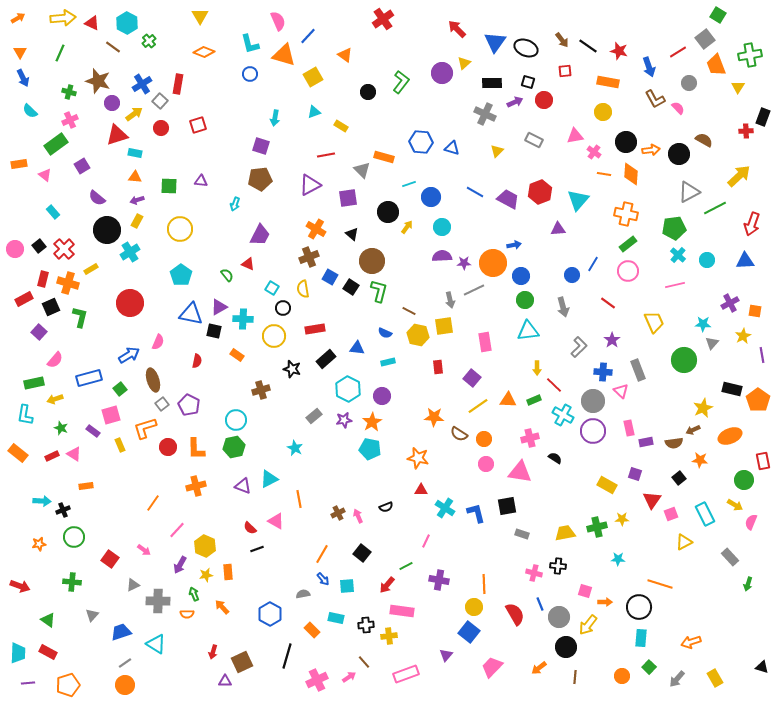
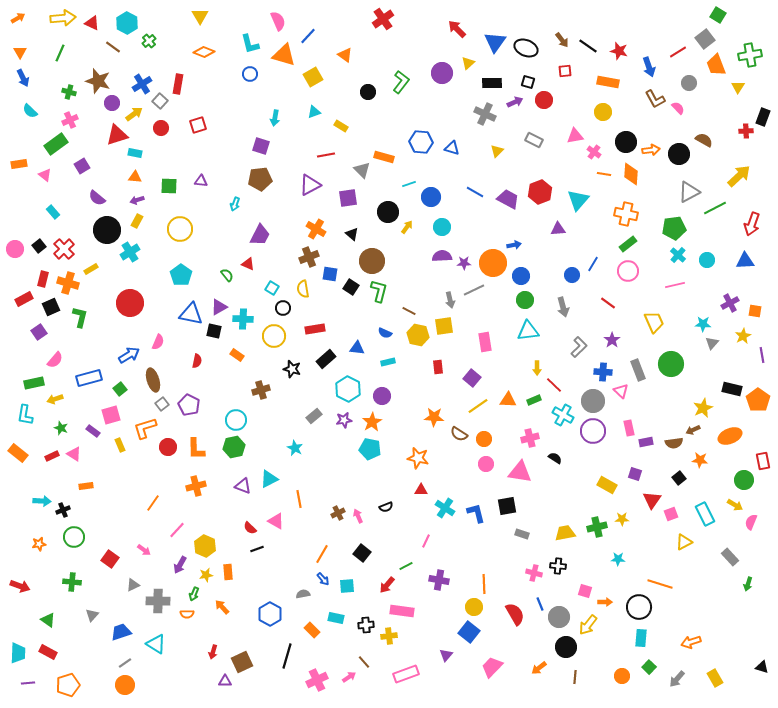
yellow triangle at (464, 63): moved 4 px right
blue square at (330, 277): moved 3 px up; rotated 21 degrees counterclockwise
purple square at (39, 332): rotated 14 degrees clockwise
green circle at (684, 360): moved 13 px left, 4 px down
green arrow at (194, 594): rotated 136 degrees counterclockwise
